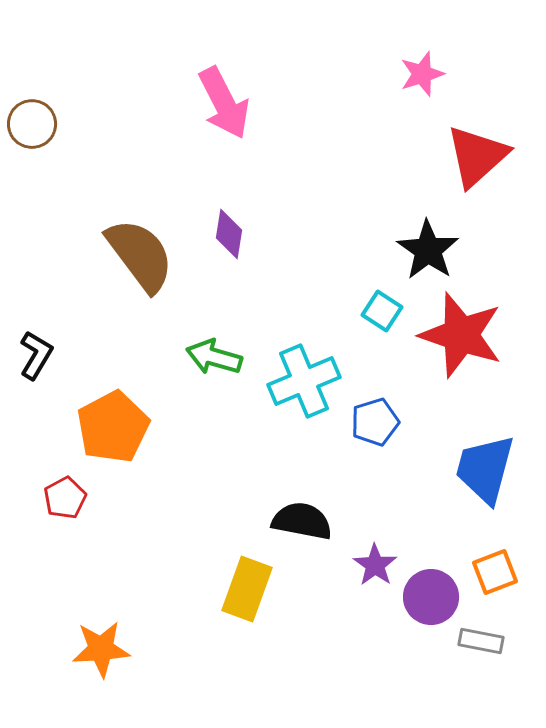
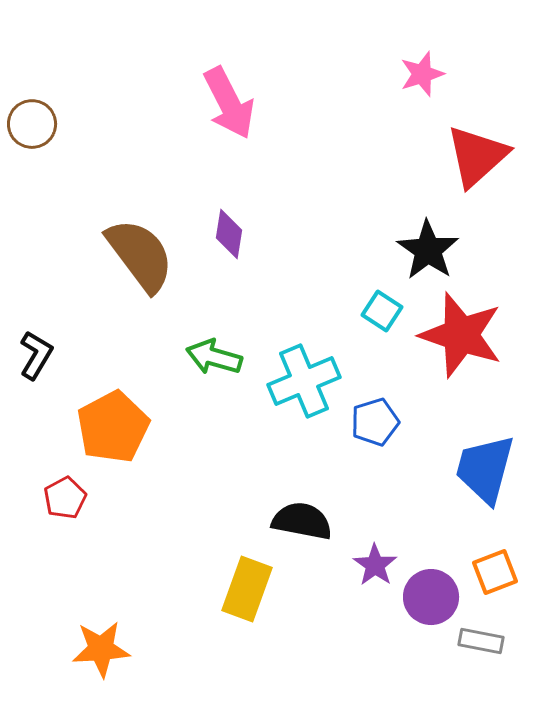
pink arrow: moved 5 px right
